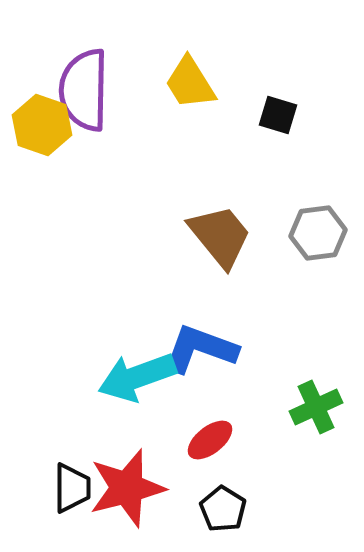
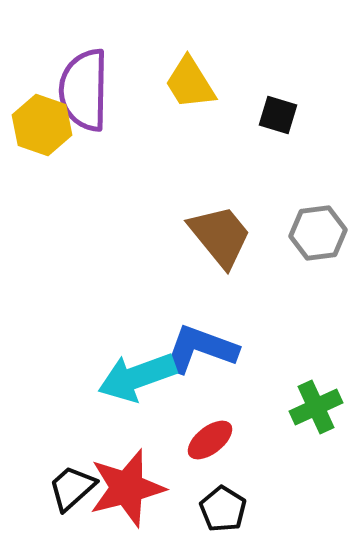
black trapezoid: rotated 132 degrees counterclockwise
